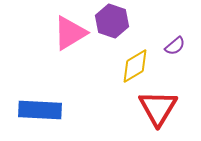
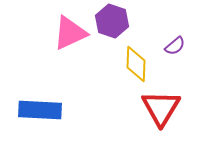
pink triangle: rotated 6 degrees clockwise
yellow diamond: moved 1 px right, 2 px up; rotated 57 degrees counterclockwise
red triangle: moved 3 px right
